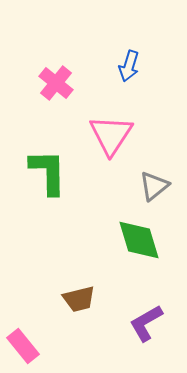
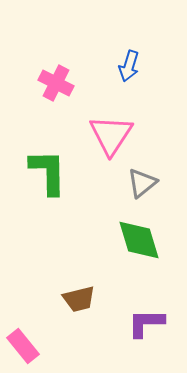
pink cross: rotated 12 degrees counterclockwise
gray triangle: moved 12 px left, 3 px up
purple L-shape: rotated 30 degrees clockwise
